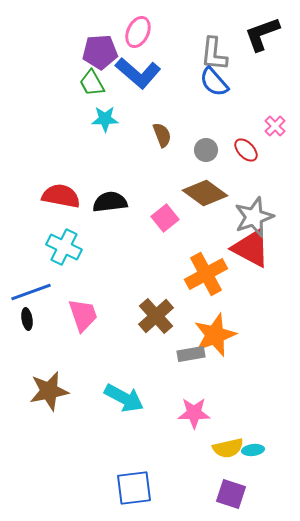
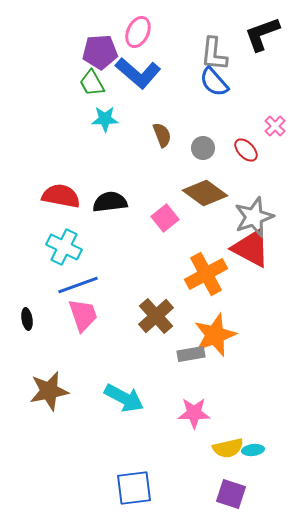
gray circle: moved 3 px left, 2 px up
blue line: moved 47 px right, 7 px up
